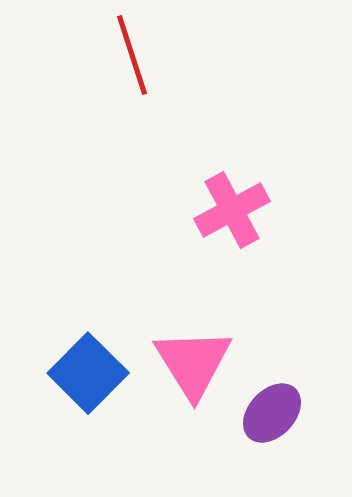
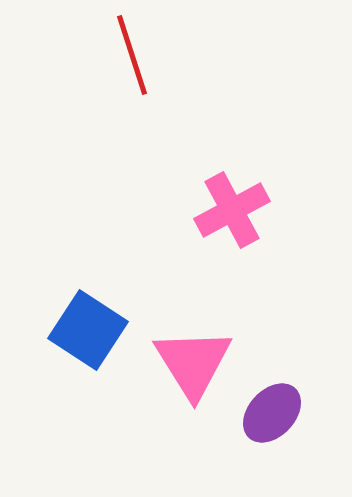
blue square: moved 43 px up; rotated 12 degrees counterclockwise
